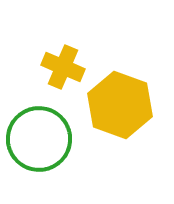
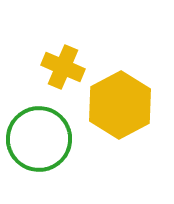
yellow hexagon: rotated 12 degrees clockwise
